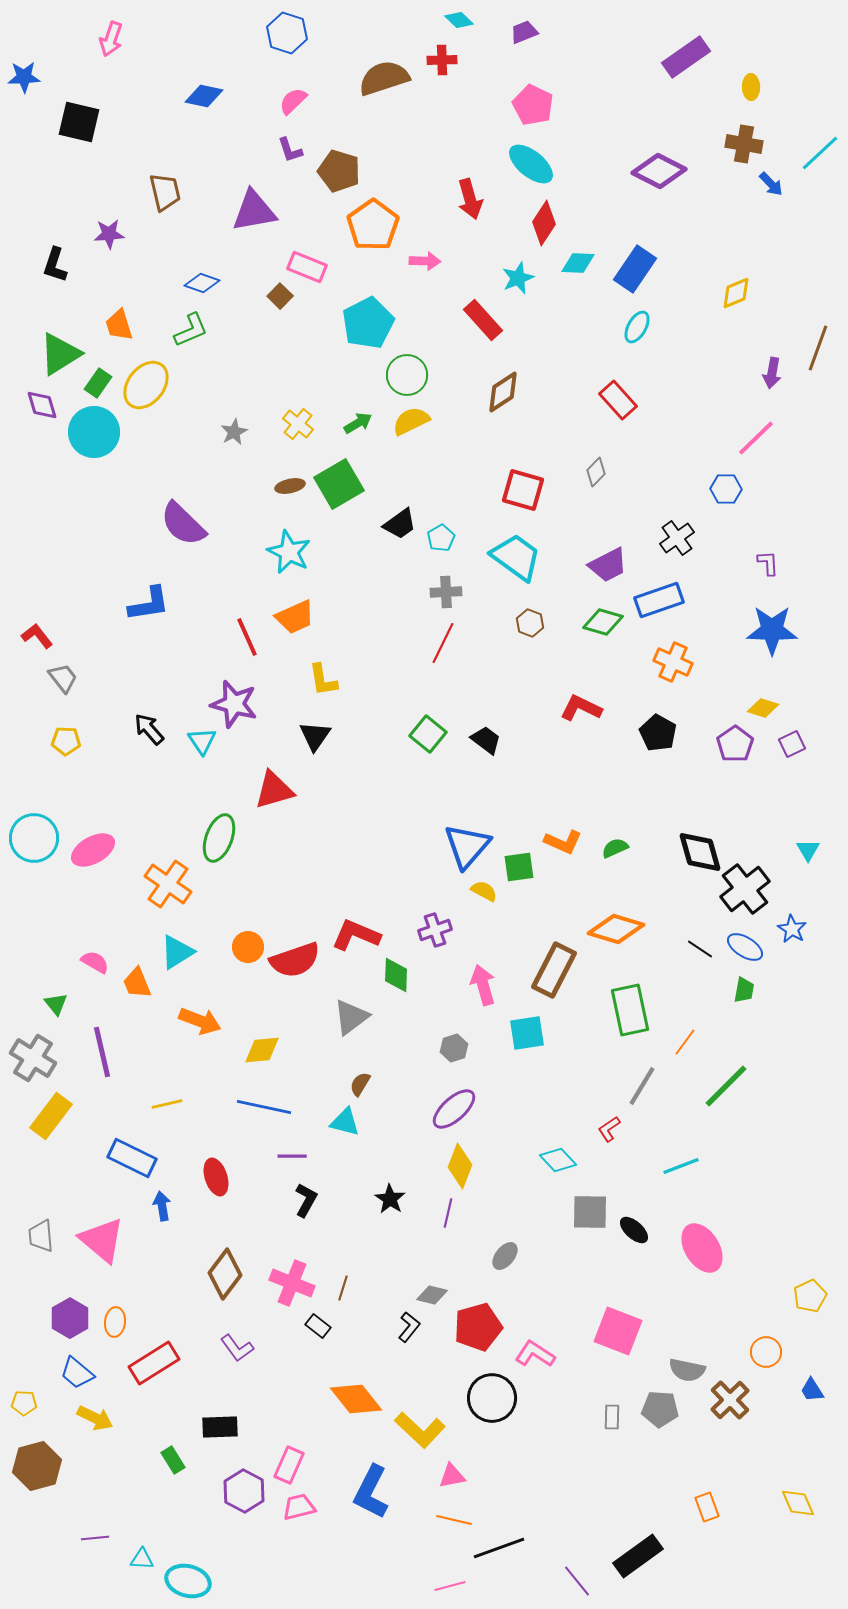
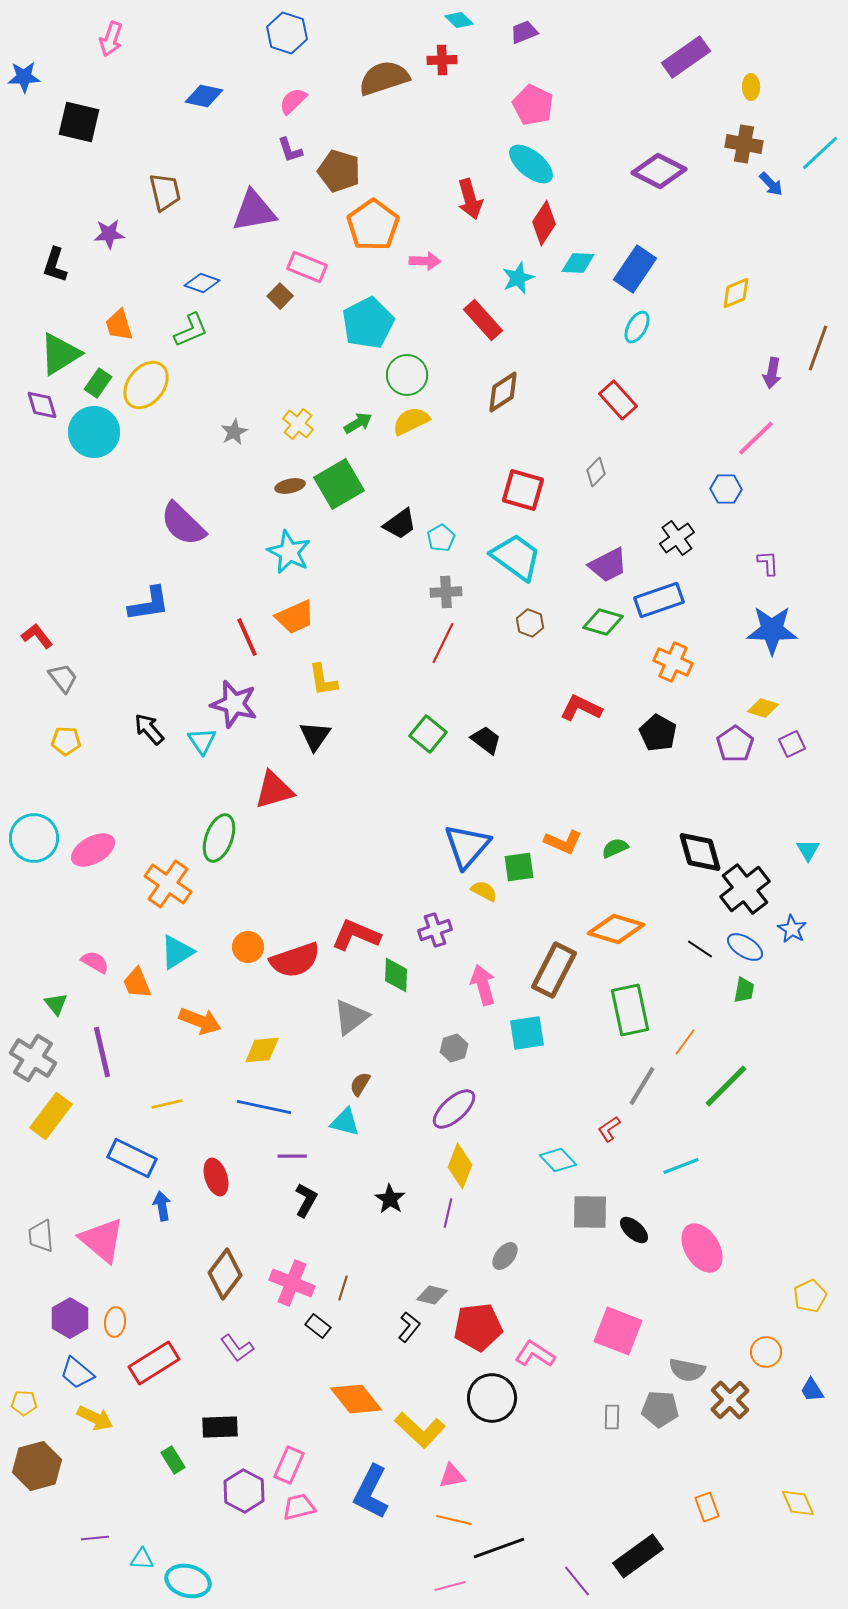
red pentagon at (478, 1327): rotated 9 degrees clockwise
